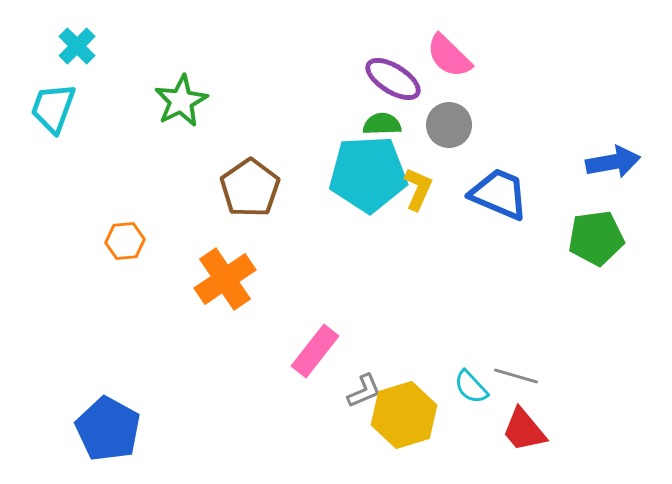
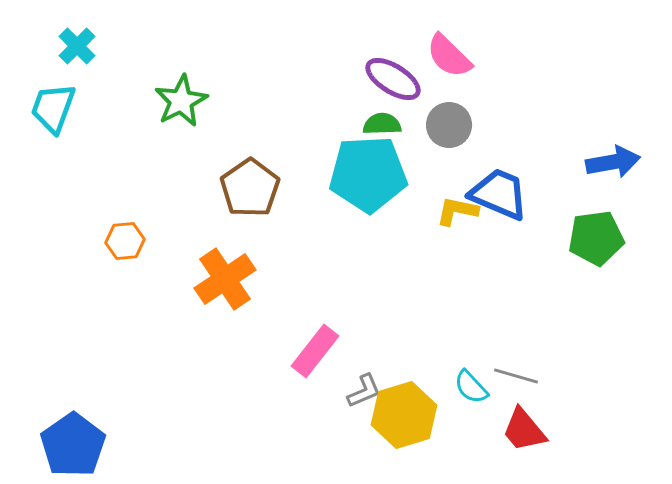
yellow L-shape: moved 39 px right, 22 px down; rotated 102 degrees counterclockwise
blue pentagon: moved 35 px left, 16 px down; rotated 8 degrees clockwise
